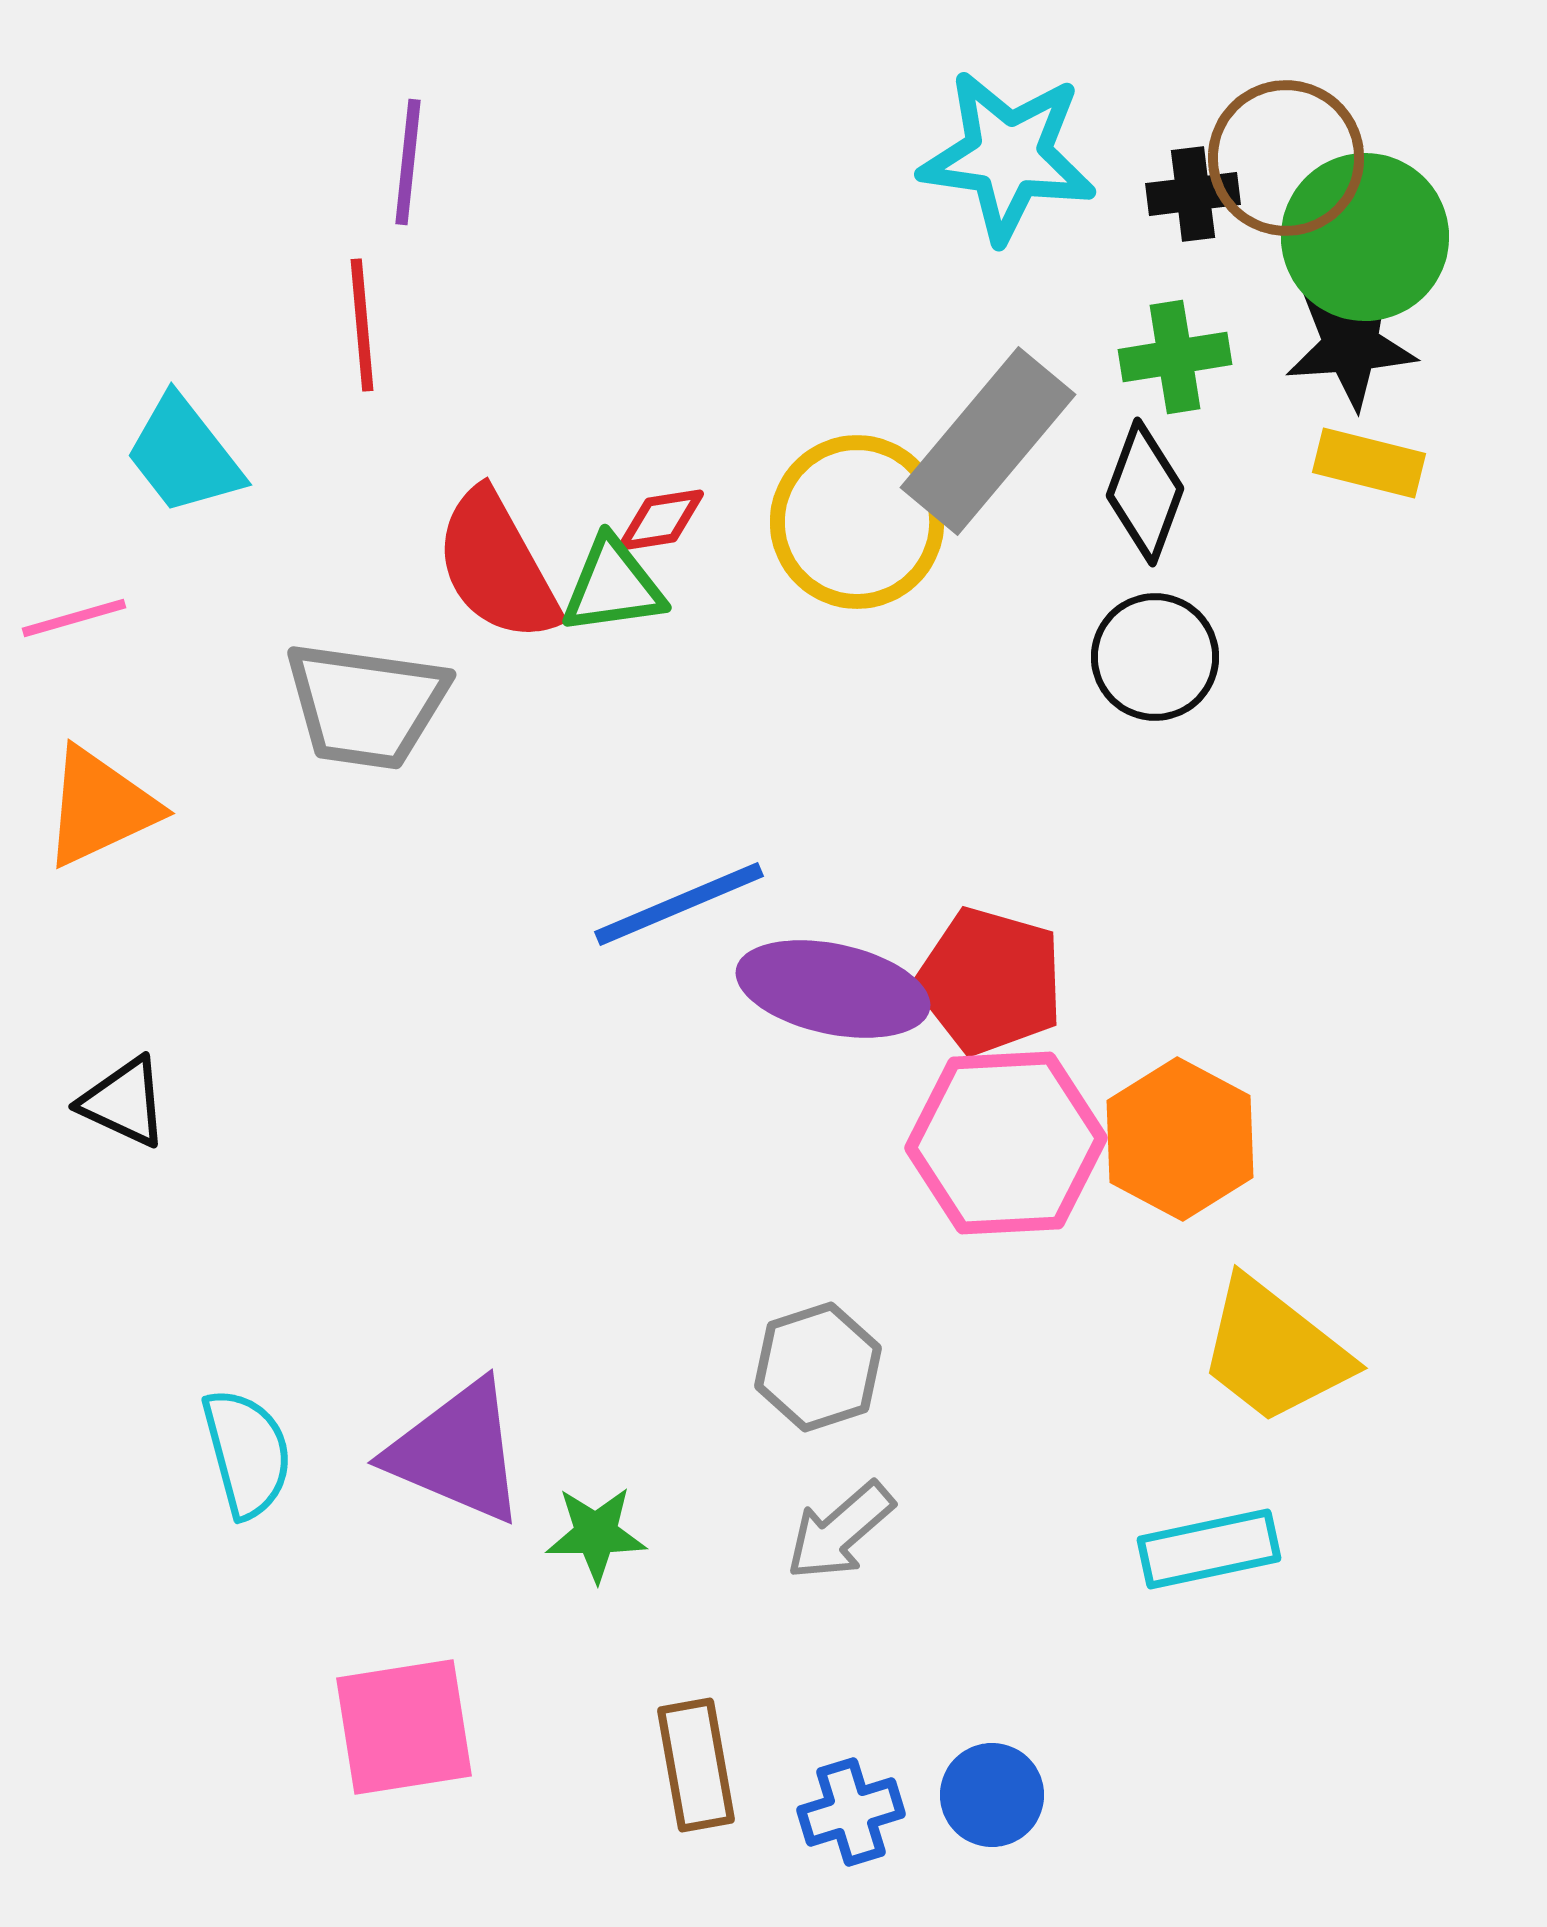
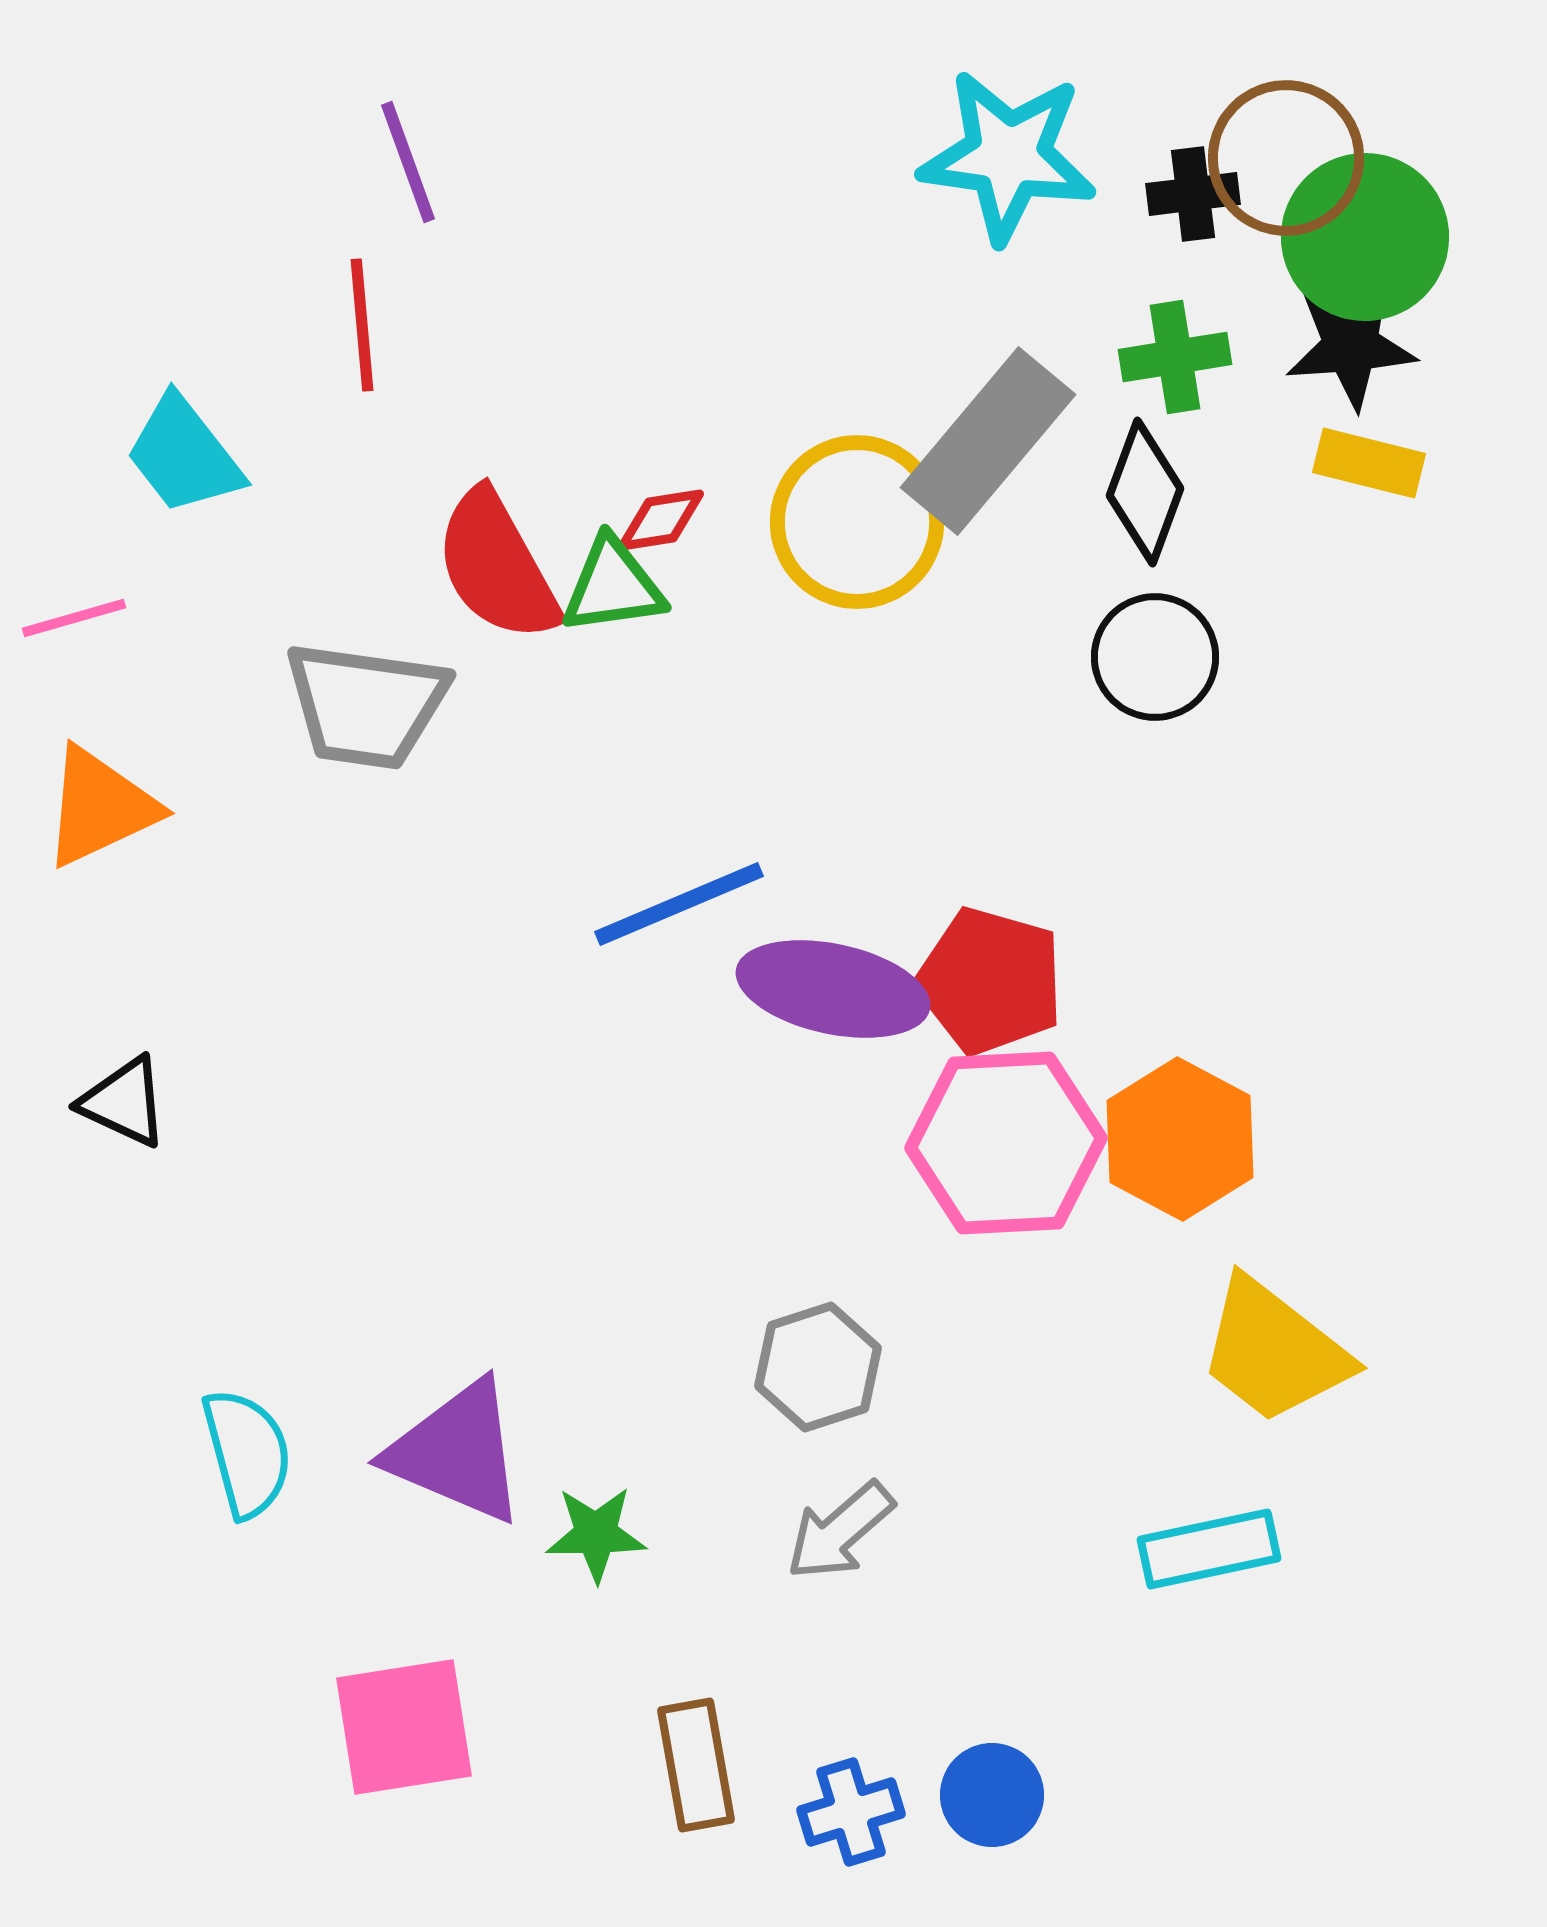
purple line: rotated 26 degrees counterclockwise
